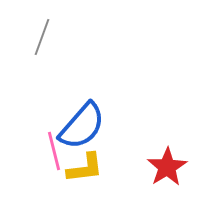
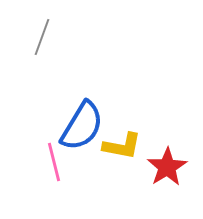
blue semicircle: rotated 10 degrees counterclockwise
pink line: moved 11 px down
yellow L-shape: moved 37 px right, 22 px up; rotated 18 degrees clockwise
